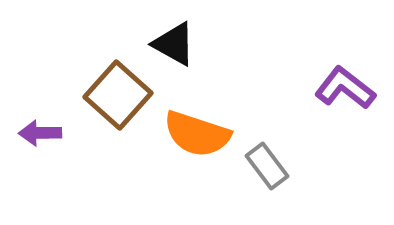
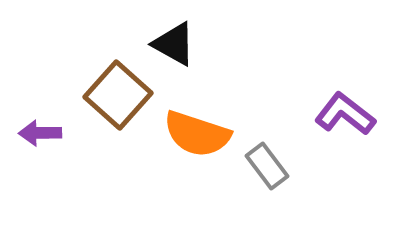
purple L-shape: moved 26 px down
